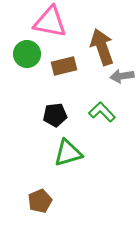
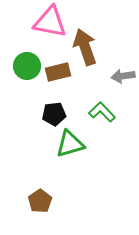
brown arrow: moved 17 px left
green circle: moved 12 px down
brown rectangle: moved 6 px left, 6 px down
gray arrow: moved 1 px right
black pentagon: moved 1 px left, 1 px up
green triangle: moved 2 px right, 9 px up
brown pentagon: rotated 10 degrees counterclockwise
